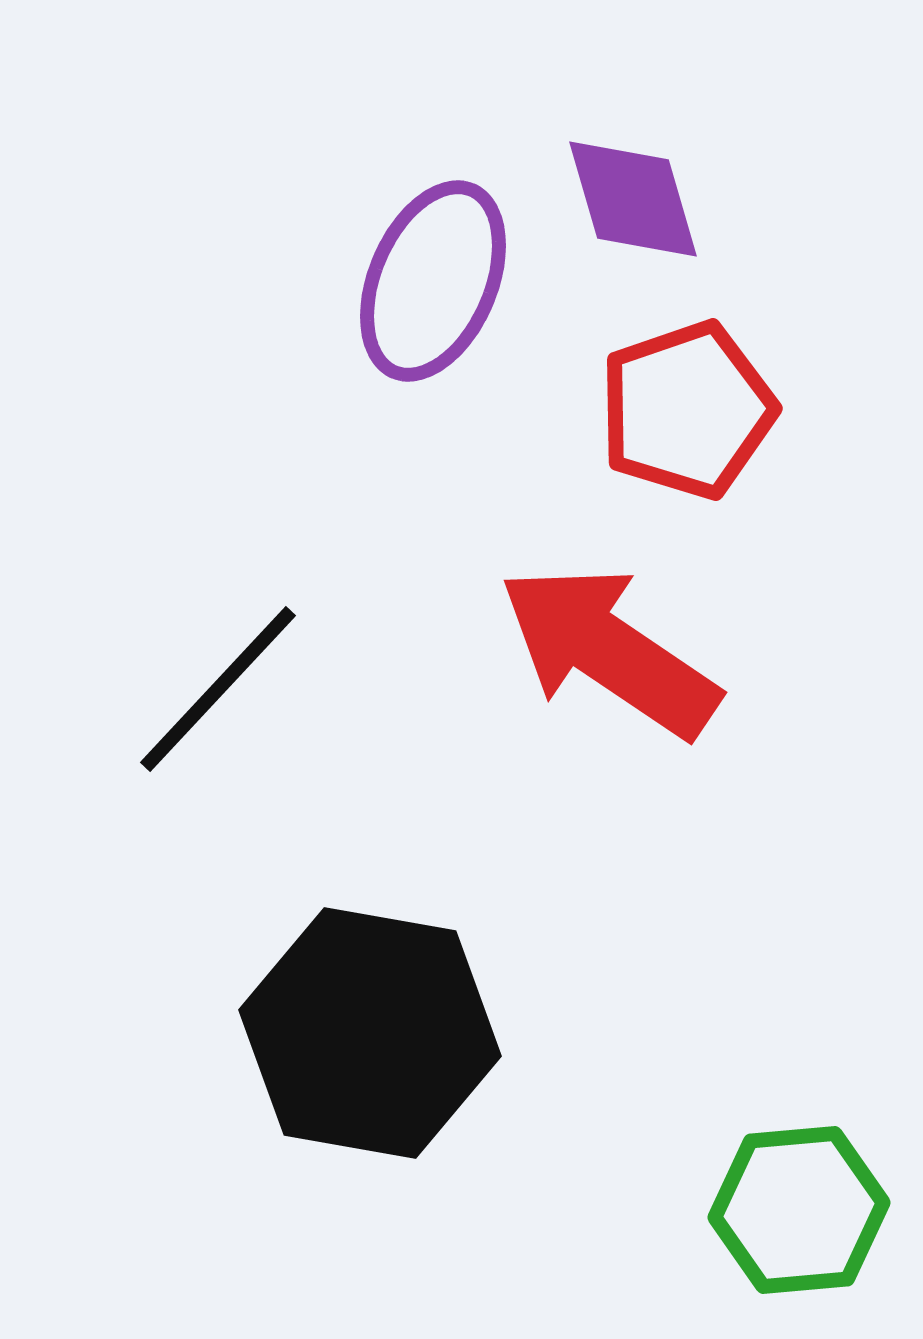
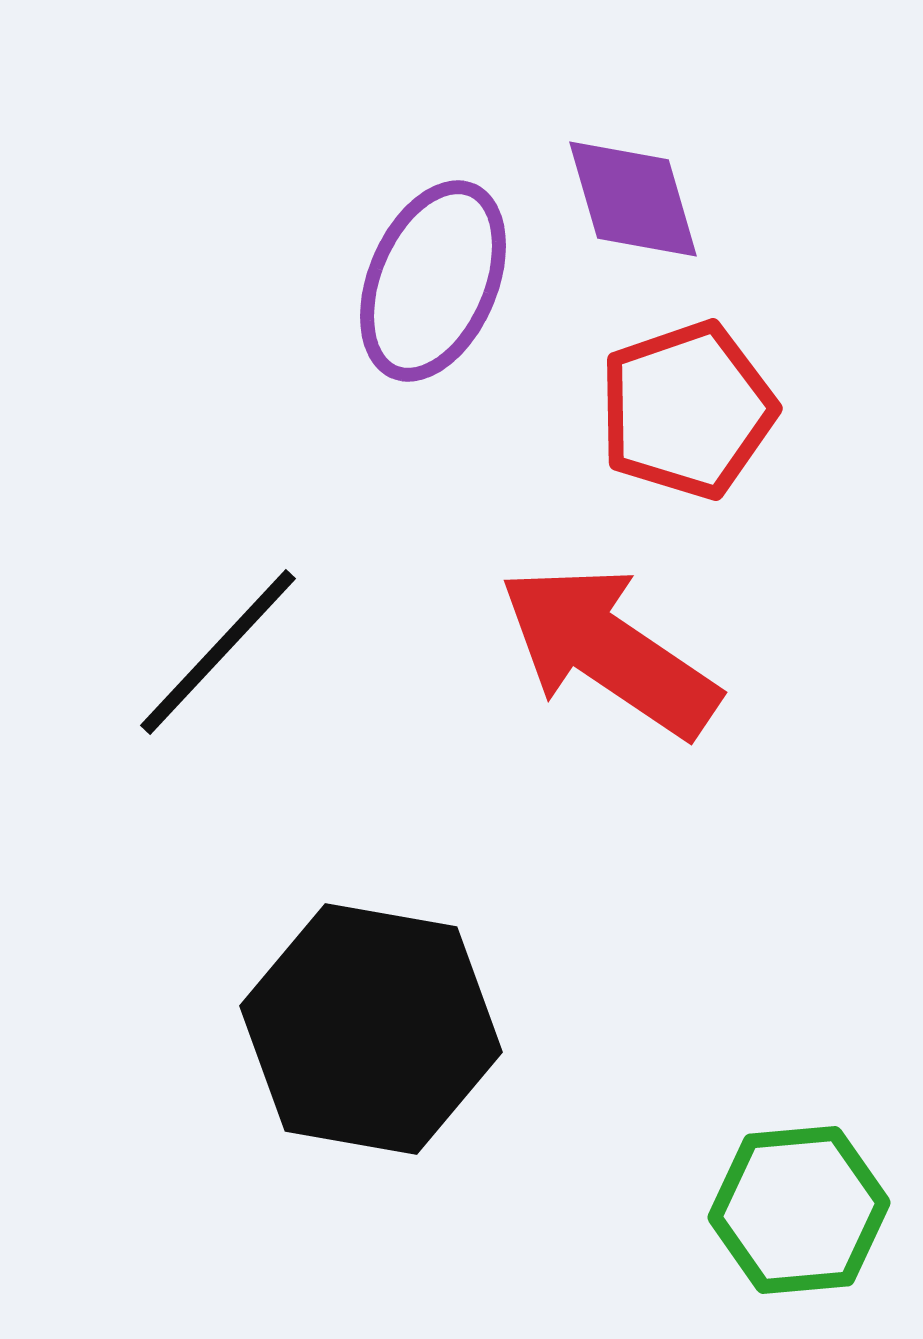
black line: moved 37 px up
black hexagon: moved 1 px right, 4 px up
